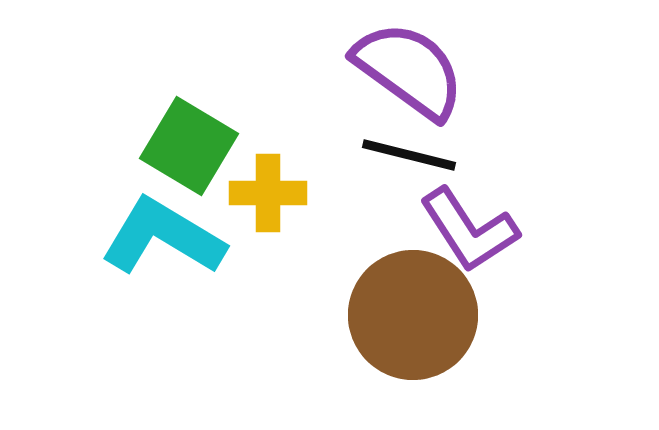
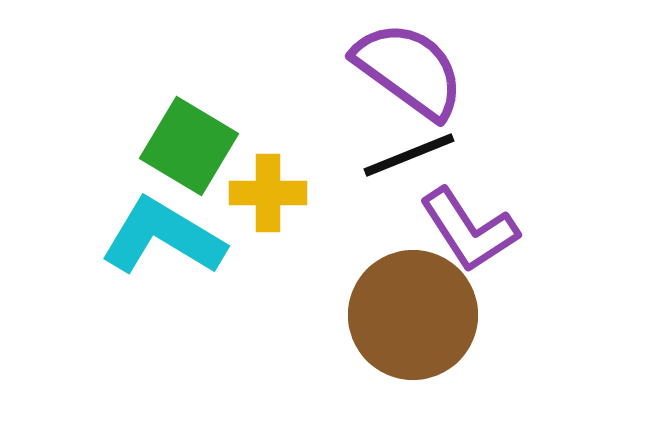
black line: rotated 36 degrees counterclockwise
